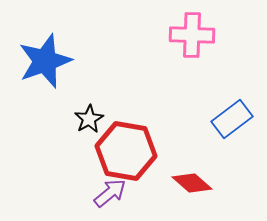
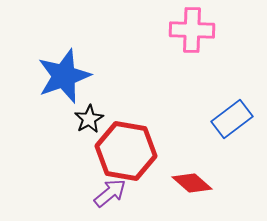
pink cross: moved 5 px up
blue star: moved 19 px right, 15 px down
